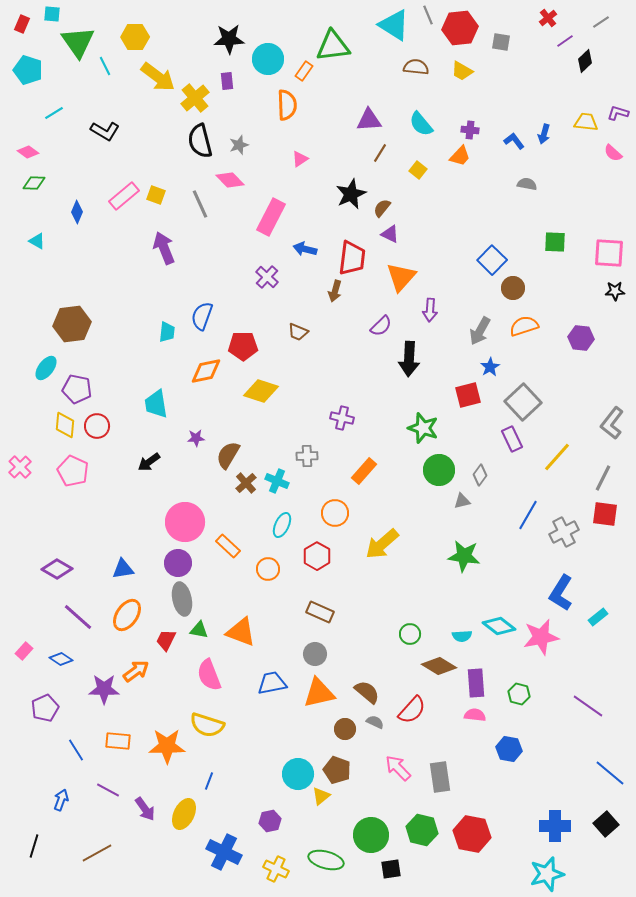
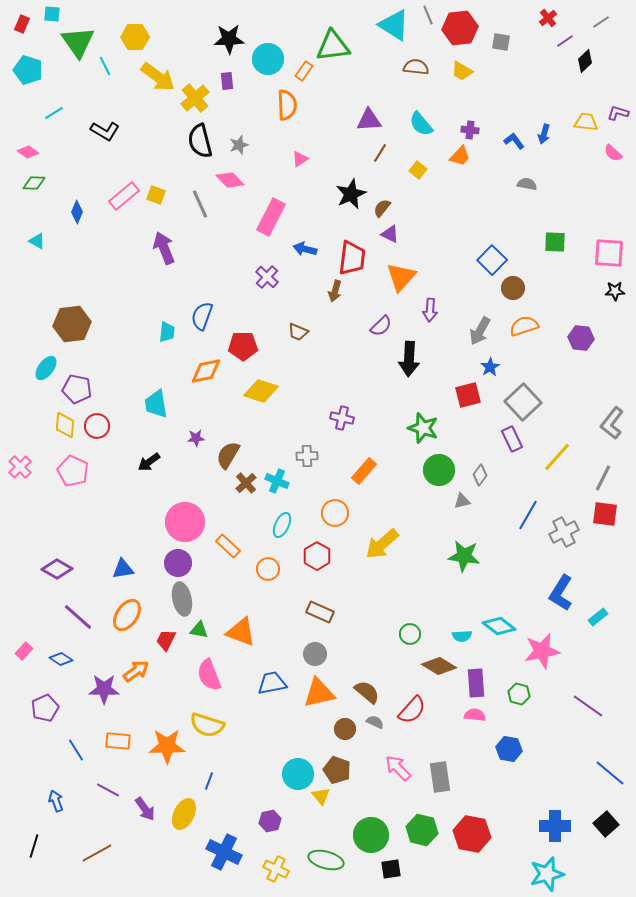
pink star at (541, 637): moved 1 px right, 14 px down
yellow triangle at (321, 796): rotated 30 degrees counterclockwise
blue arrow at (61, 800): moved 5 px left, 1 px down; rotated 40 degrees counterclockwise
